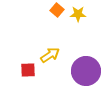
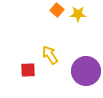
yellow arrow: rotated 90 degrees counterclockwise
